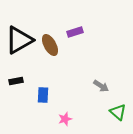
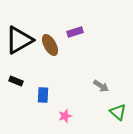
black rectangle: rotated 32 degrees clockwise
pink star: moved 3 px up
